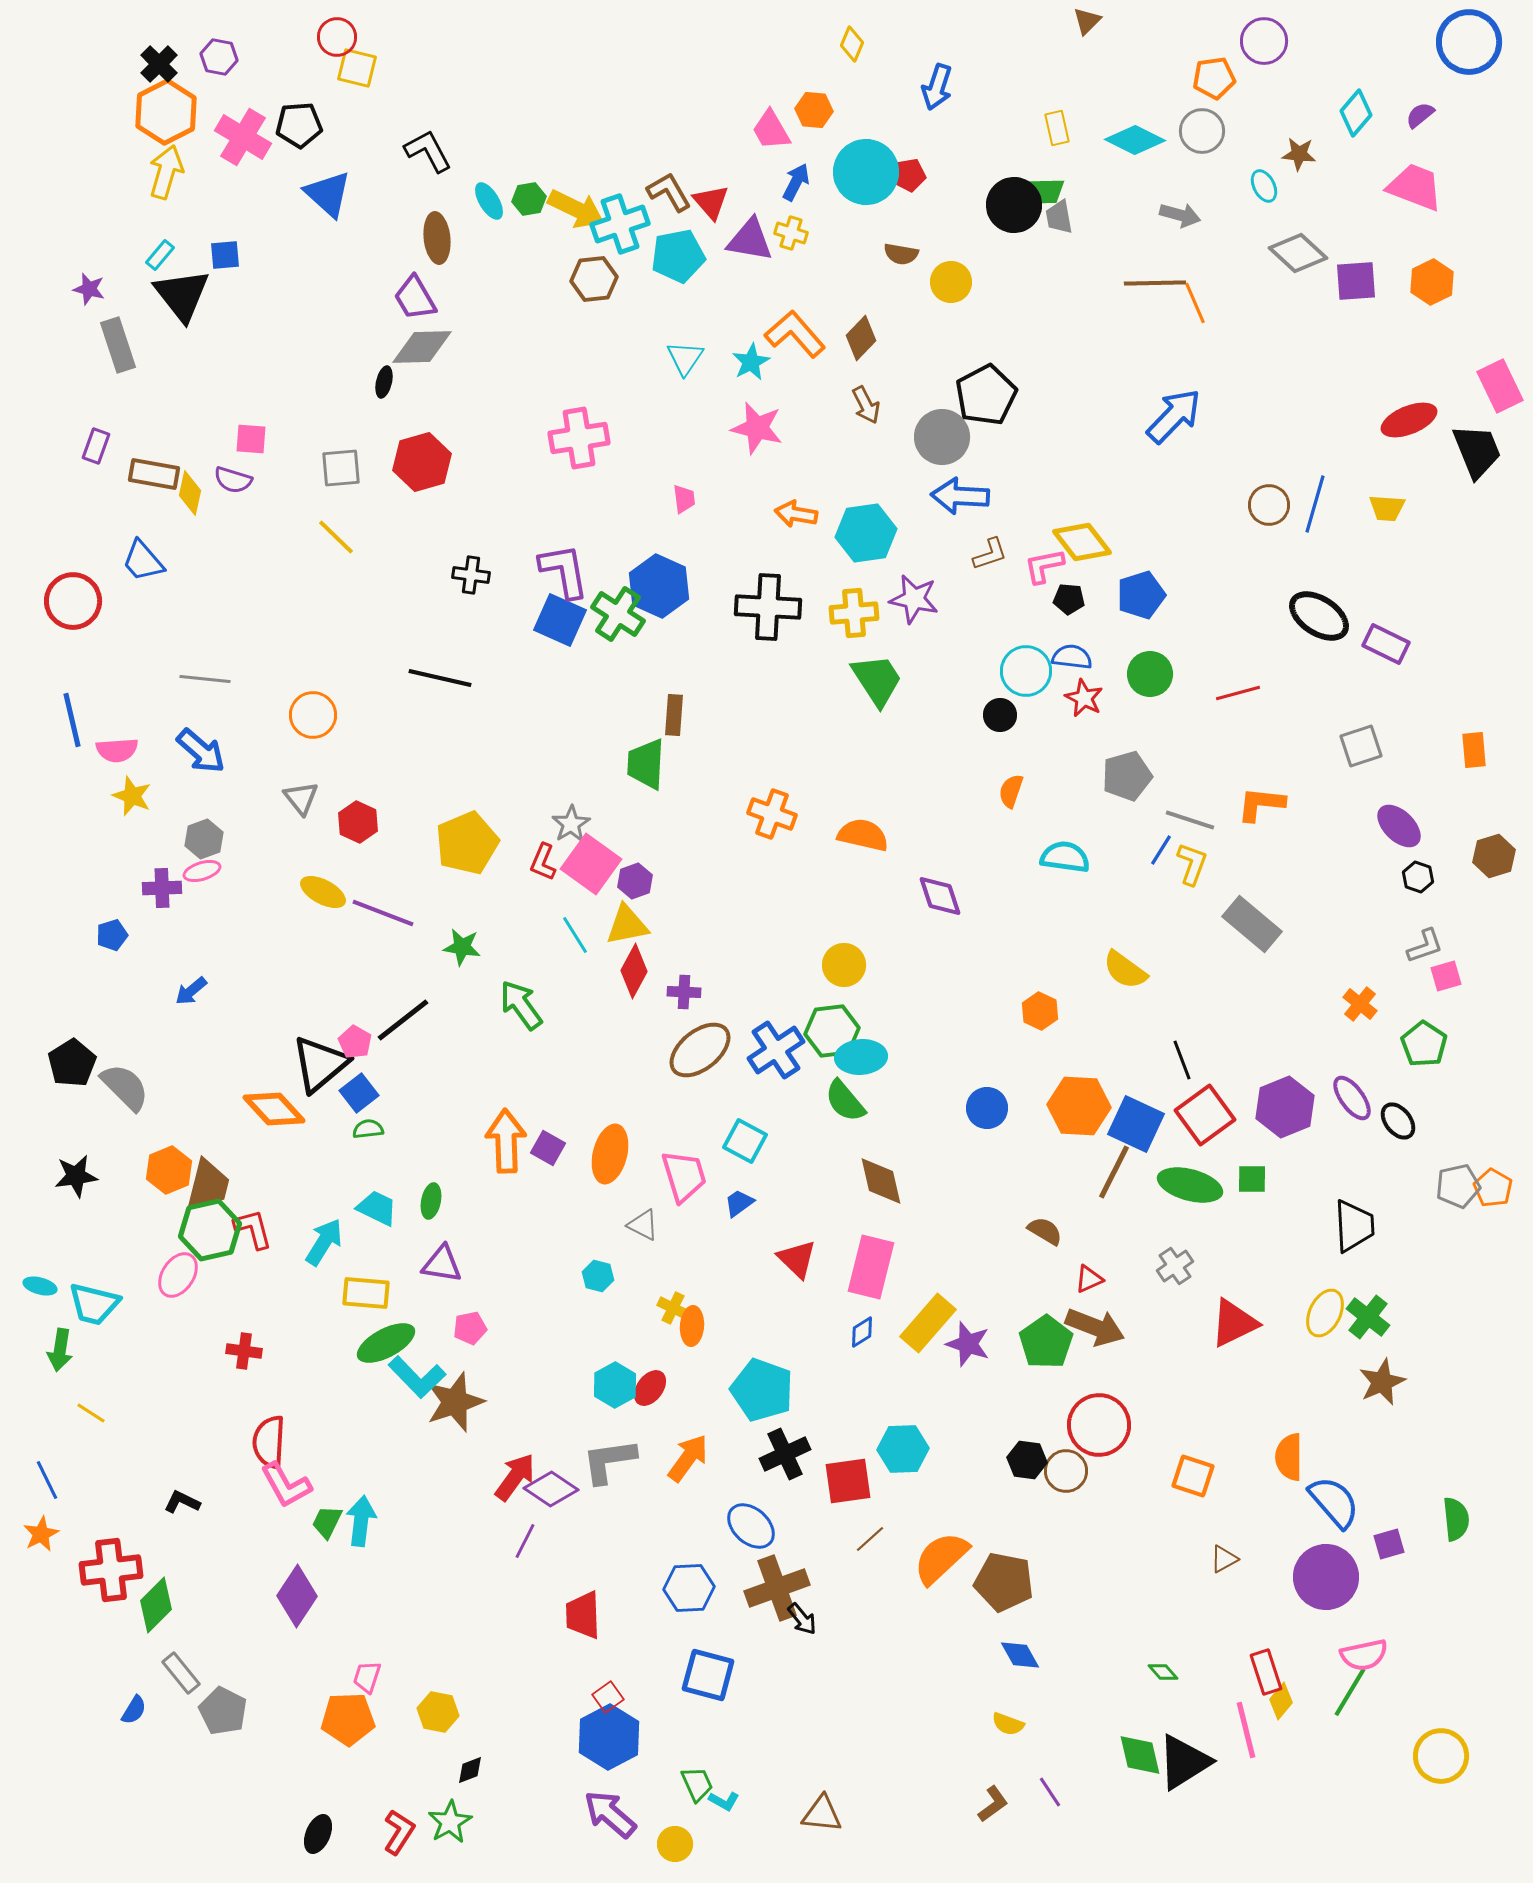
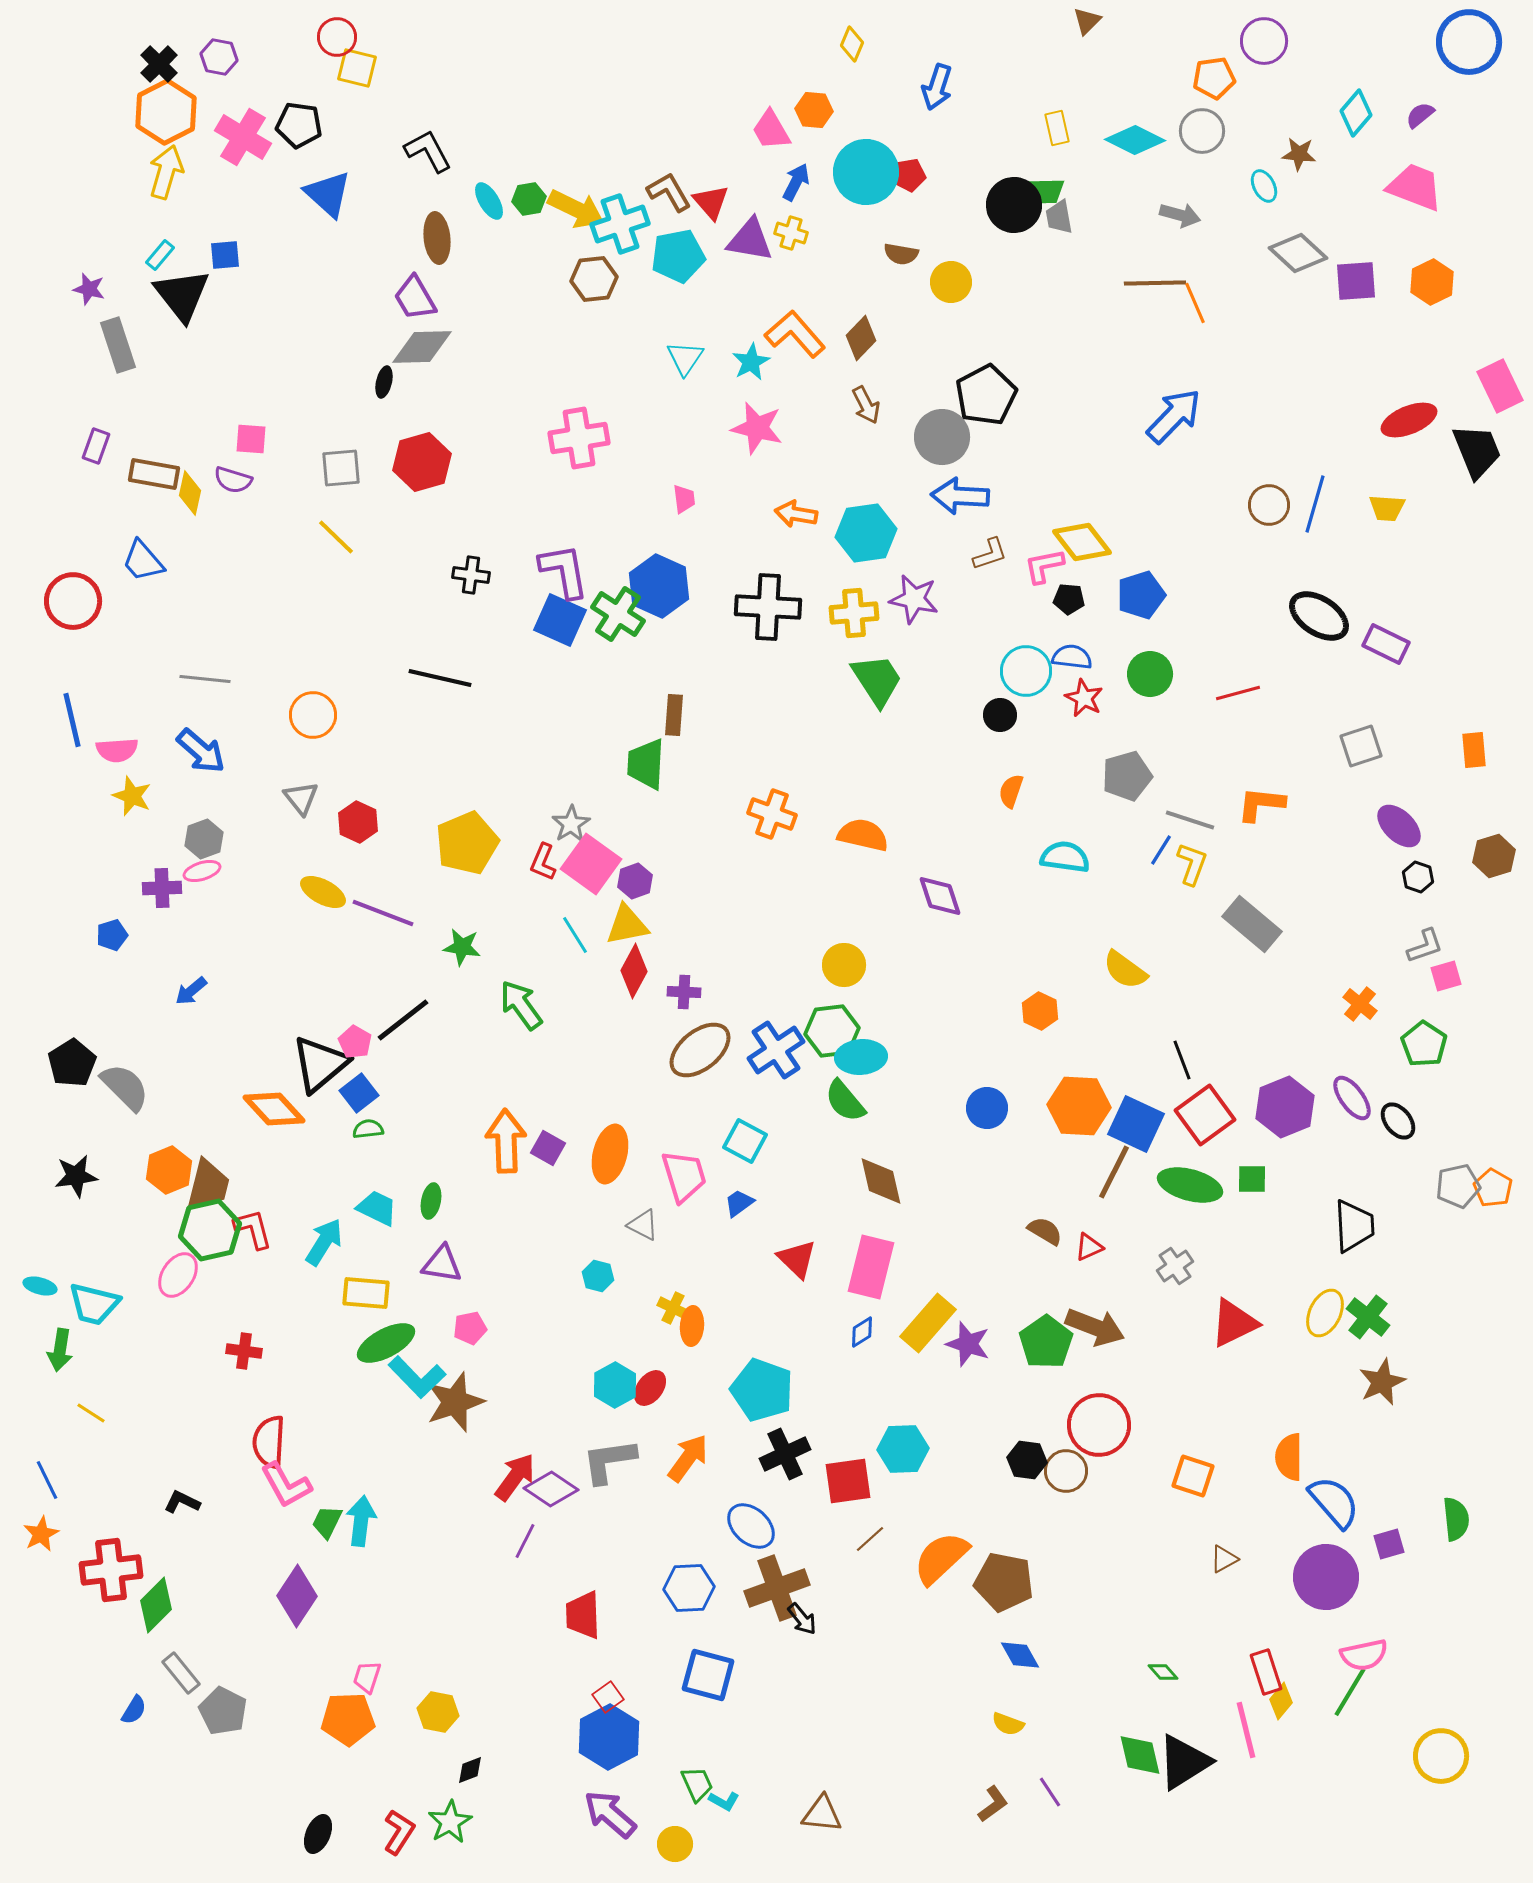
black pentagon at (299, 125): rotated 12 degrees clockwise
red triangle at (1089, 1279): moved 32 px up
